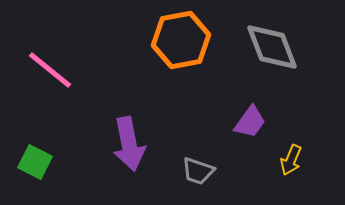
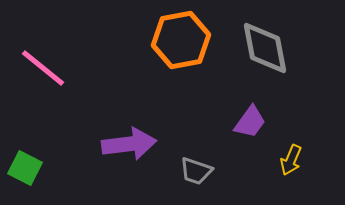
gray diamond: moved 7 px left, 1 px down; rotated 10 degrees clockwise
pink line: moved 7 px left, 2 px up
purple arrow: rotated 86 degrees counterclockwise
green square: moved 10 px left, 6 px down
gray trapezoid: moved 2 px left
